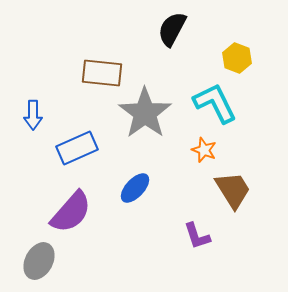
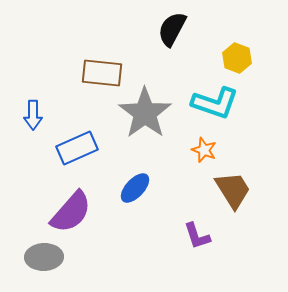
cyan L-shape: rotated 135 degrees clockwise
gray ellipse: moved 5 px right, 4 px up; rotated 60 degrees clockwise
